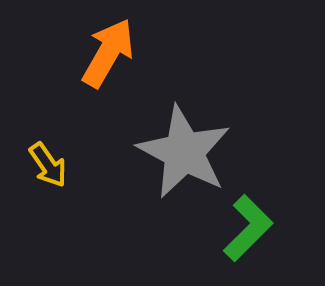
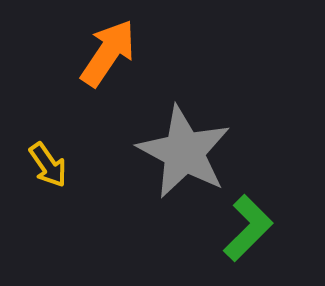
orange arrow: rotated 4 degrees clockwise
